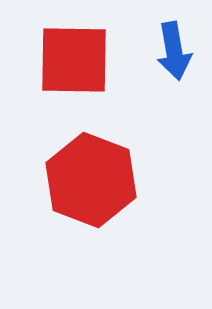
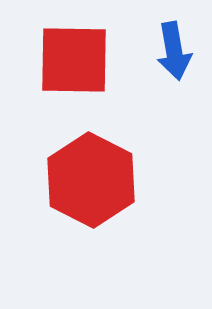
red hexagon: rotated 6 degrees clockwise
